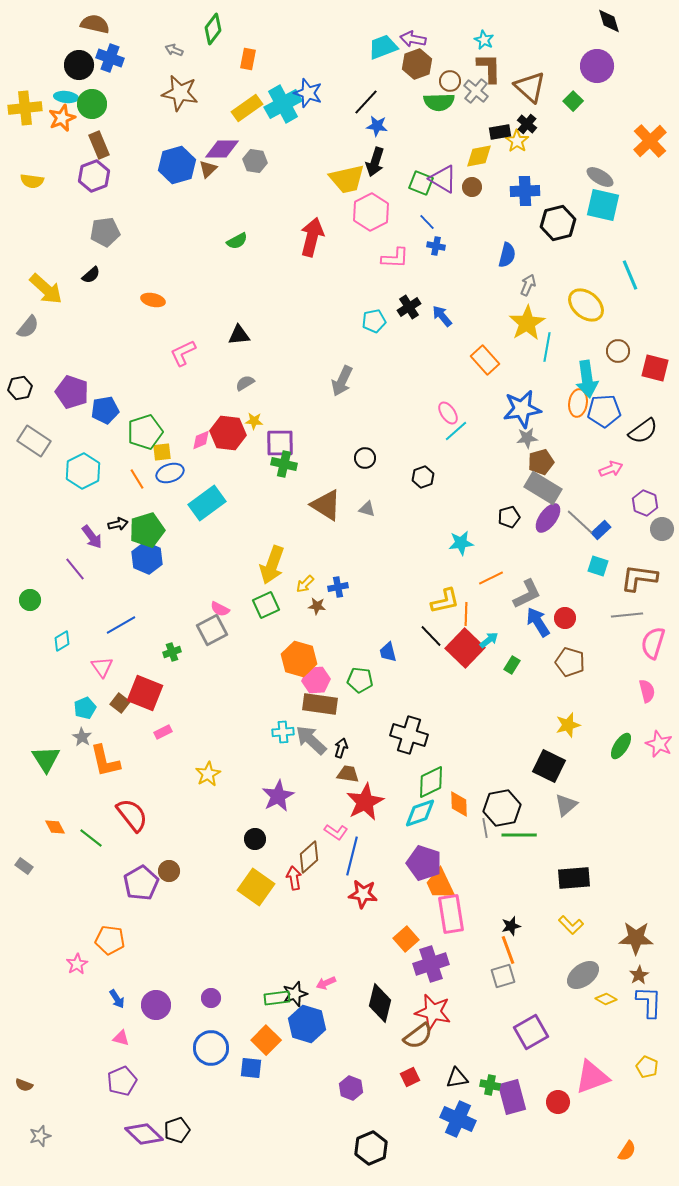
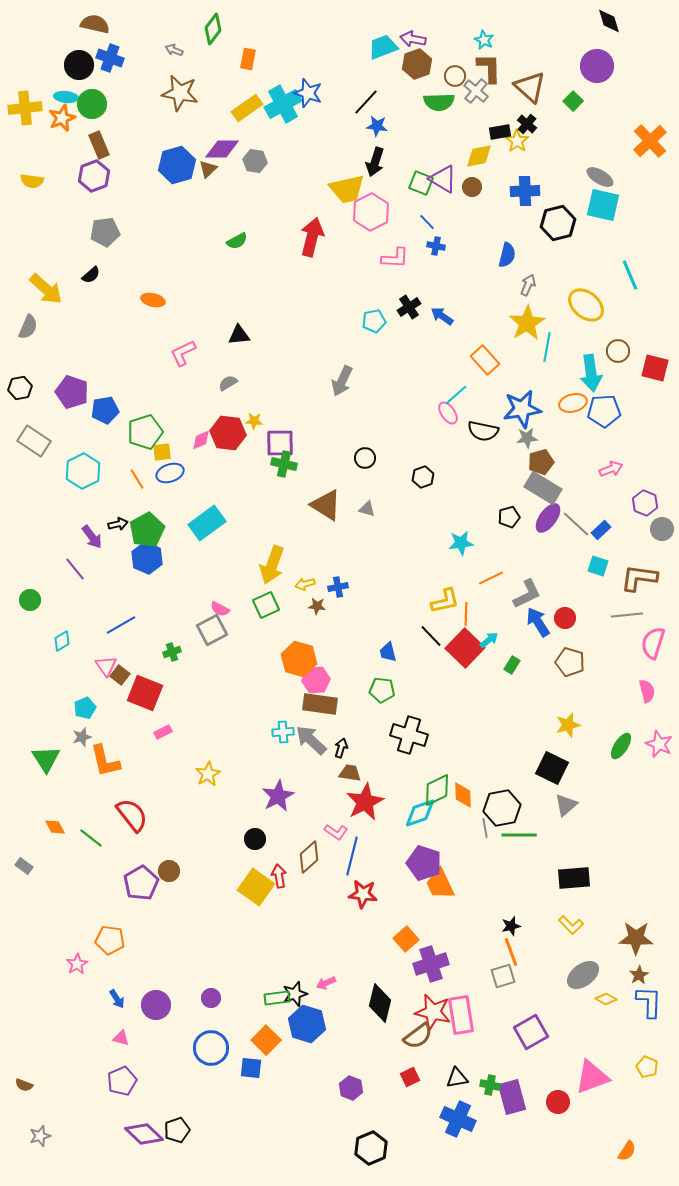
brown circle at (450, 81): moved 5 px right, 5 px up
yellow trapezoid at (347, 179): moved 10 px down
blue arrow at (442, 316): rotated 15 degrees counterclockwise
gray semicircle at (28, 327): rotated 15 degrees counterclockwise
cyan arrow at (587, 379): moved 4 px right, 6 px up
gray semicircle at (245, 383): moved 17 px left
orange ellipse at (578, 403): moved 5 px left; rotated 68 degrees clockwise
cyan line at (456, 431): moved 36 px up
black semicircle at (643, 431): moved 160 px left; rotated 48 degrees clockwise
cyan rectangle at (207, 503): moved 20 px down
gray line at (580, 522): moved 4 px left, 2 px down
green pentagon at (147, 530): rotated 12 degrees counterclockwise
yellow arrow at (305, 584): rotated 30 degrees clockwise
pink triangle at (102, 667): moved 4 px right, 1 px up
green pentagon at (360, 680): moved 22 px right, 10 px down
brown square at (120, 703): moved 28 px up
gray star at (82, 737): rotated 24 degrees clockwise
black square at (549, 766): moved 3 px right, 2 px down
brown trapezoid at (348, 774): moved 2 px right, 1 px up
green diamond at (431, 782): moved 6 px right, 8 px down
orange diamond at (459, 804): moved 4 px right, 9 px up
red arrow at (294, 878): moved 15 px left, 2 px up
pink rectangle at (451, 914): moved 10 px right, 101 px down
orange line at (508, 950): moved 3 px right, 2 px down
